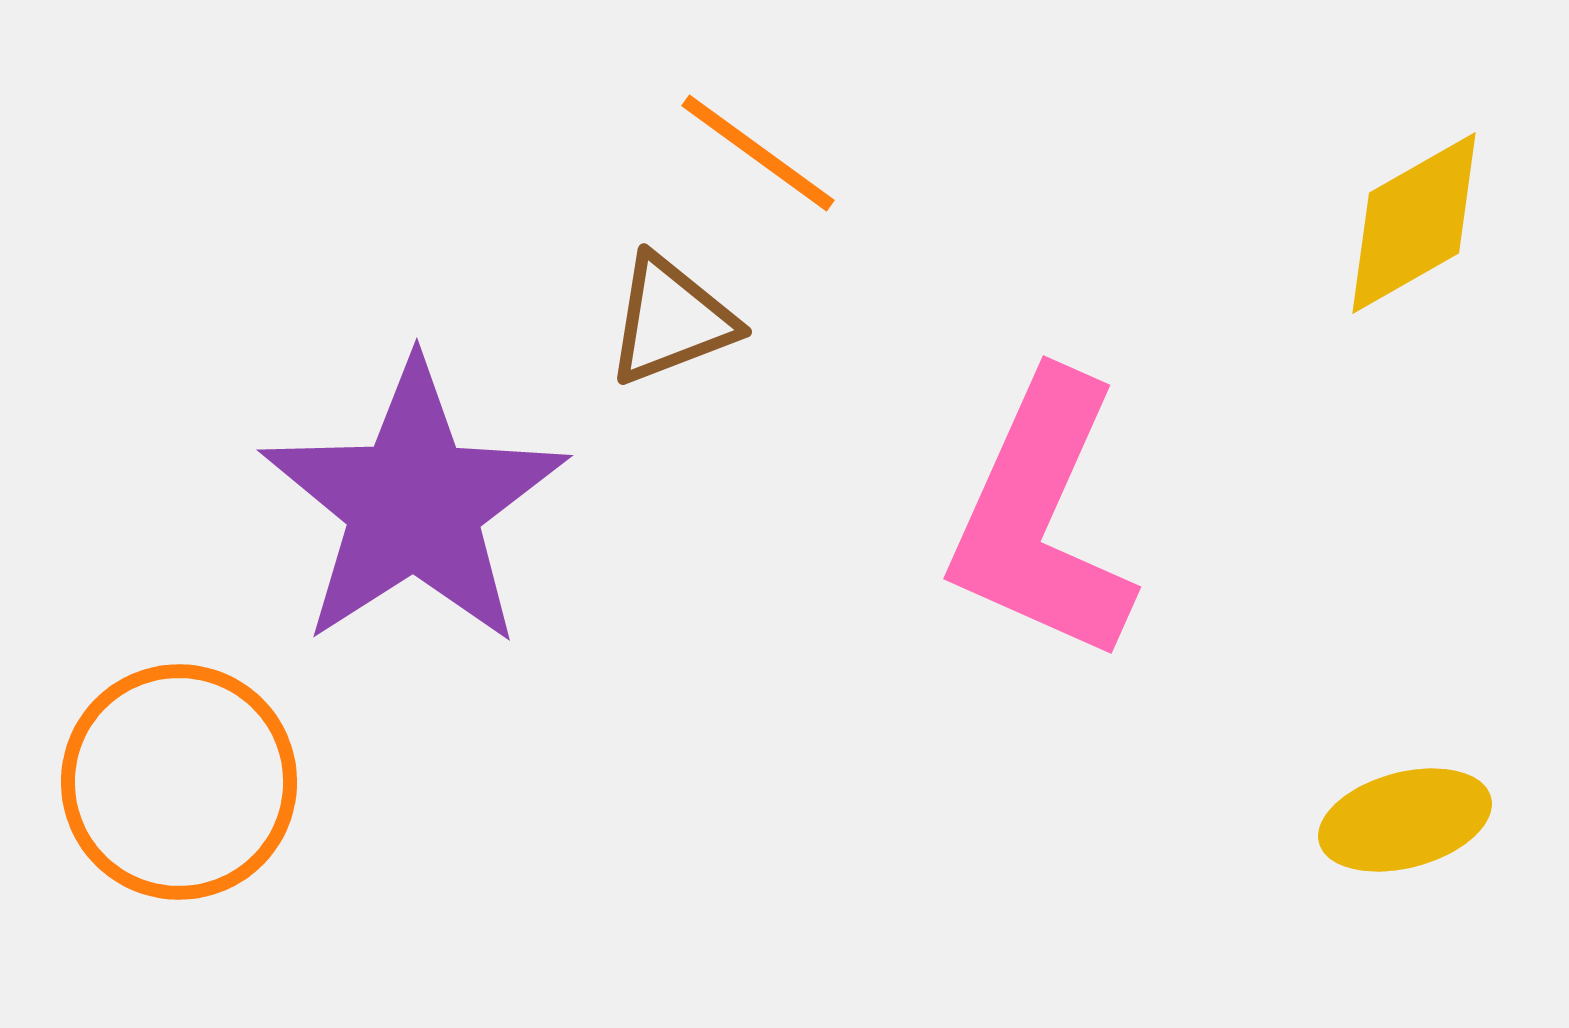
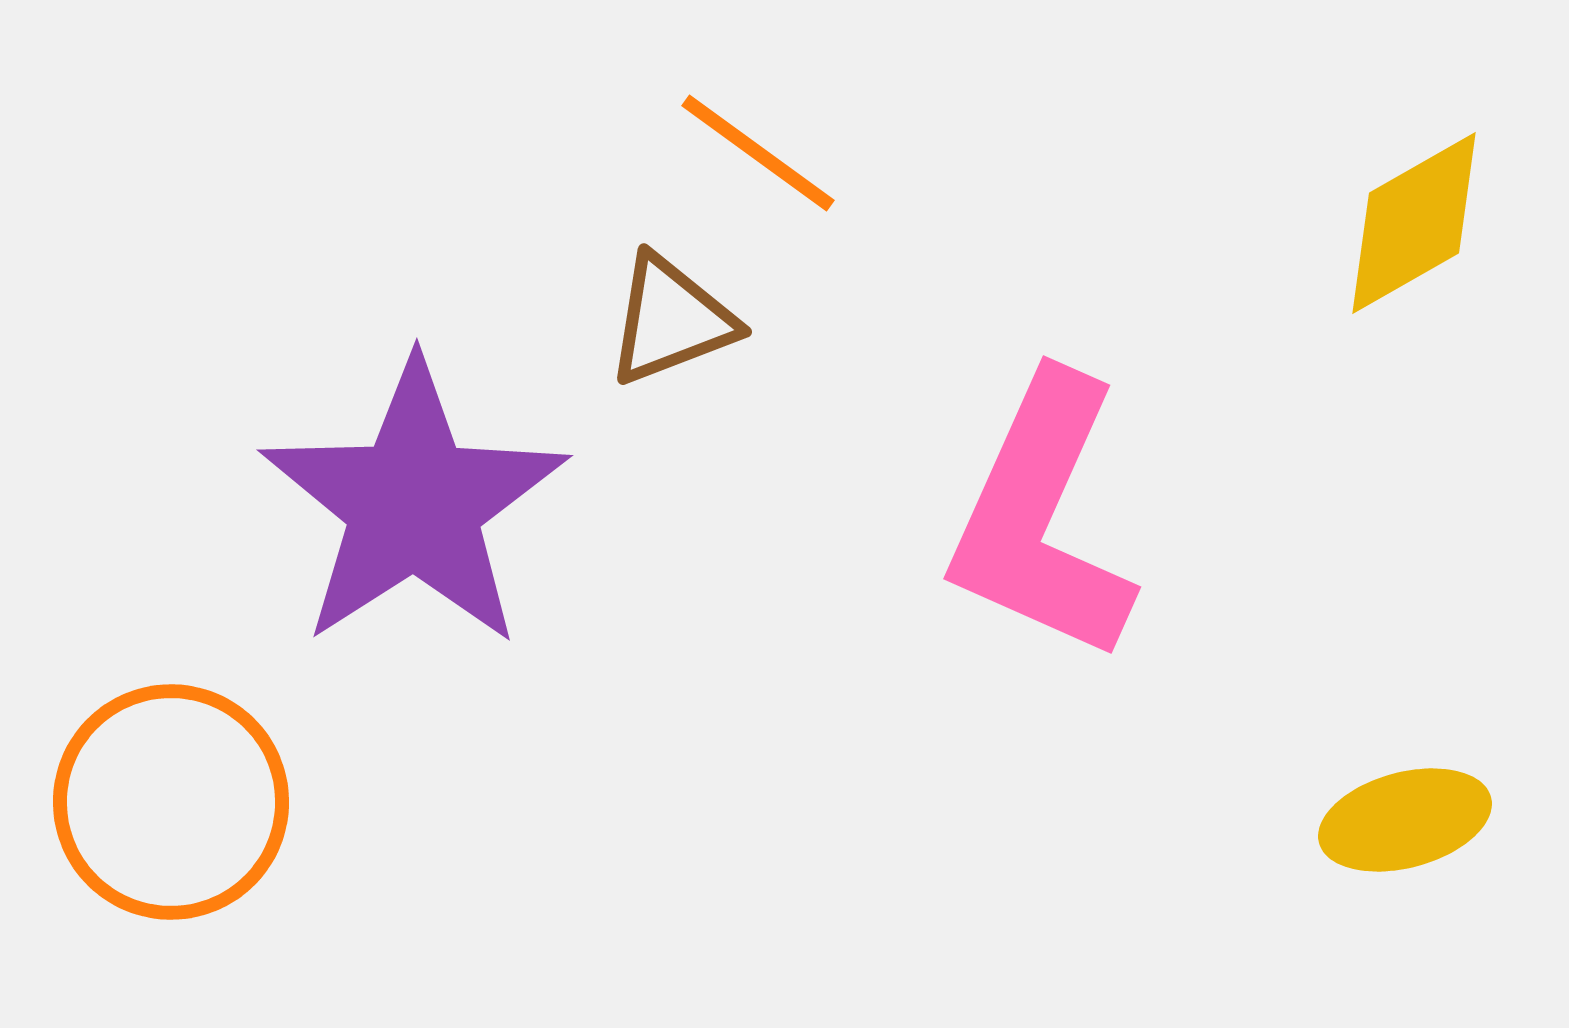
orange circle: moved 8 px left, 20 px down
